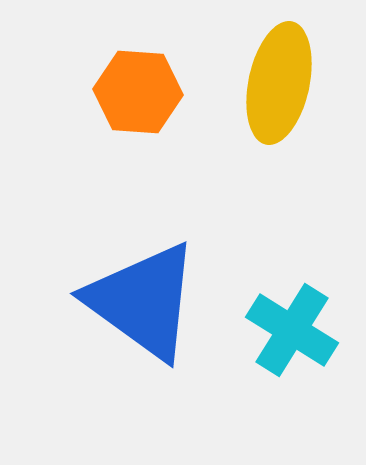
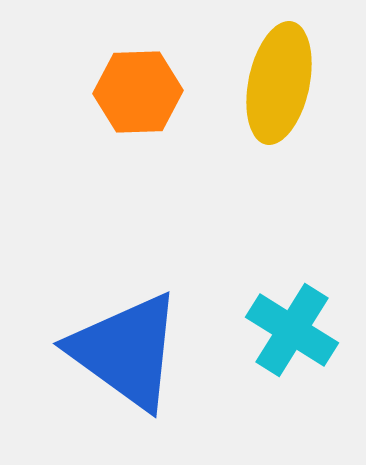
orange hexagon: rotated 6 degrees counterclockwise
blue triangle: moved 17 px left, 50 px down
